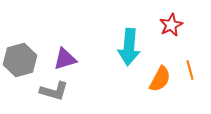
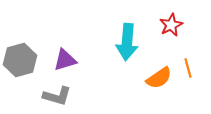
cyan arrow: moved 2 px left, 5 px up
purple triangle: moved 1 px down
orange line: moved 2 px left, 2 px up
orange semicircle: moved 1 px left, 1 px up; rotated 28 degrees clockwise
gray L-shape: moved 3 px right, 5 px down
